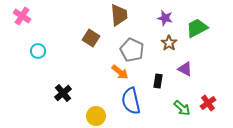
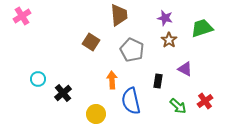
pink cross: rotated 24 degrees clockwise
green trapezoid: moved 5 px right; rotated 10 degrees clockwise
brown square: moved 4 px down
brown star: moved 3 px up
cyan circle: moved 28 px down
orange arrow: moved 8 px left, 8 px down; rotated 132 degrees counterclockwise
red cross: moved 3 px left, 2 px up
green arrow: moved 4 px left, 2 px up
yellow circle: moved 2 px up
